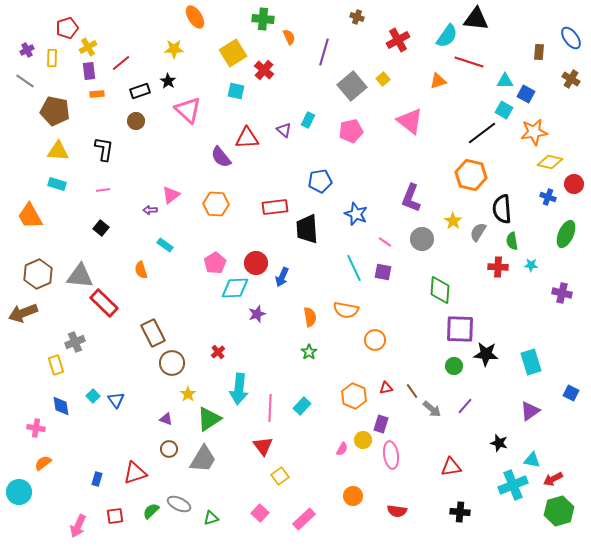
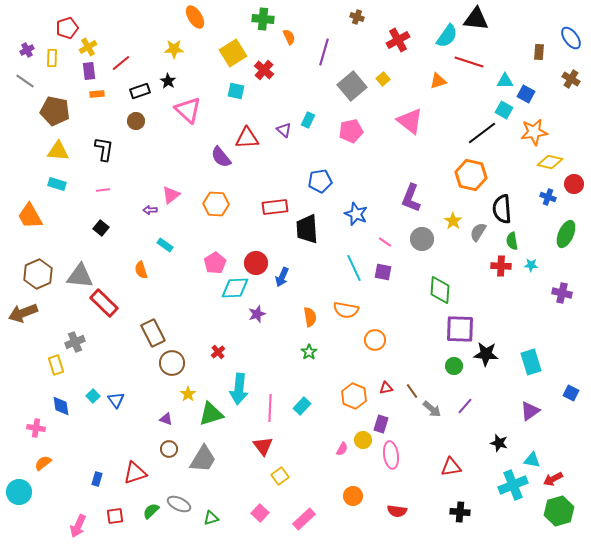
red cross at (498, 267): moved 3 px right, 1 px up
green triangle at (209, 419): moved 2 px right, 5 px up; rotated 16 degrees clockwise
